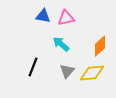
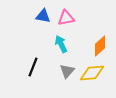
cyan arrow: rotated 24 degrees clockwise
